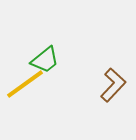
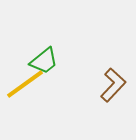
green trapezoid: moved 1 px left, 1 px down
